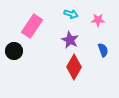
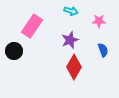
cyan arrow: moved 3 px up
pink star: moved 1 px right, 1 px down
purple star: rotated 24 degrees clockwise
